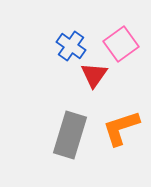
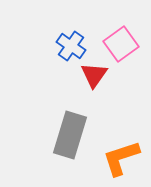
orange L-shape: moved 30 px down
